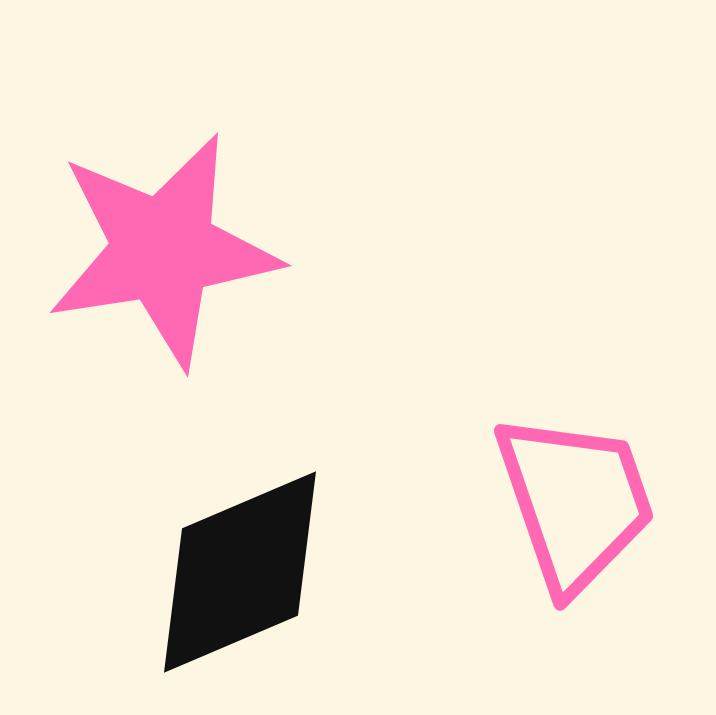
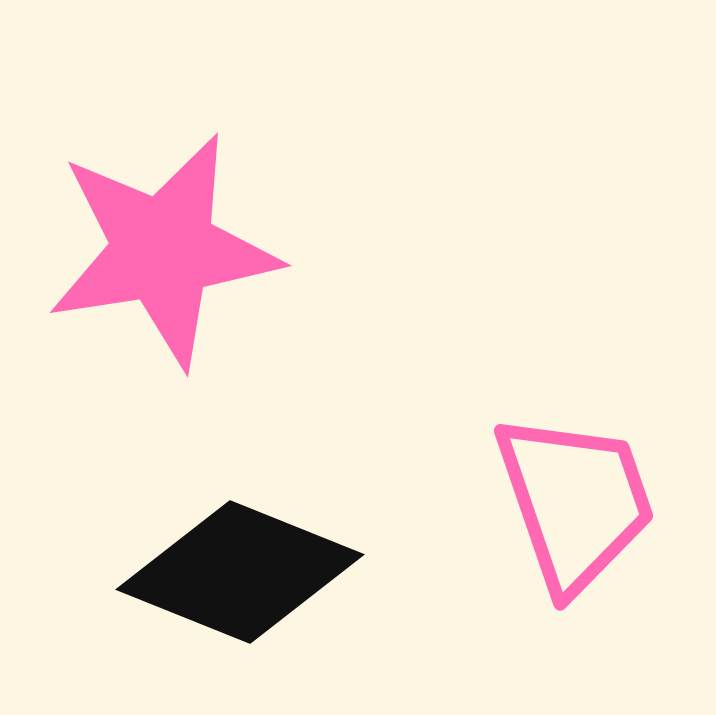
black diamond: rotated 45 degrees clockwise
